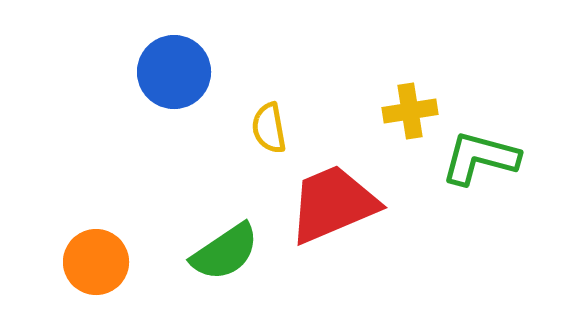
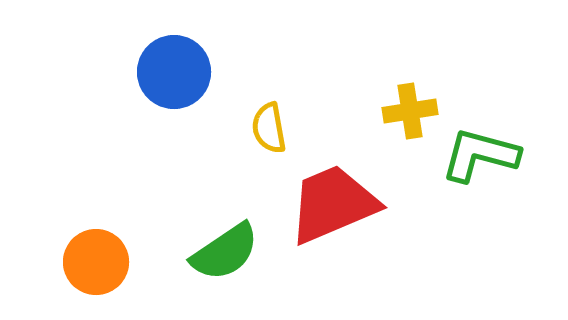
green L-shape: moved 3 px up
